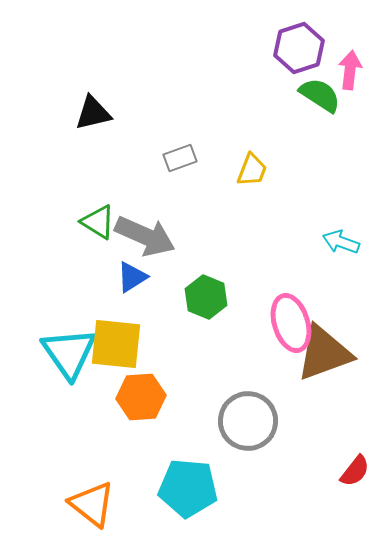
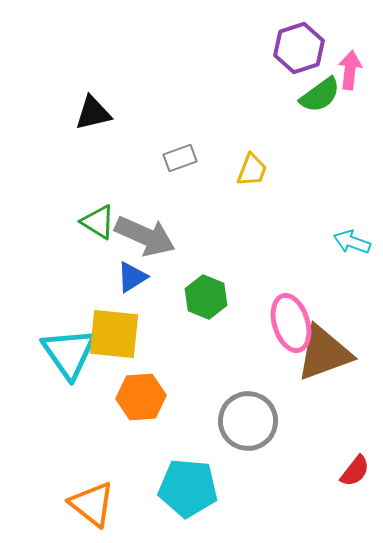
green semicircle: rotated 111 degrees clockwise
cyan arrow: moved 11 px right
yellow square: moved 2 px left, 10 px up
